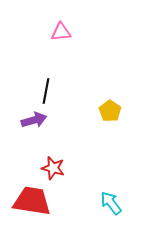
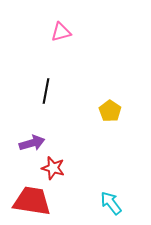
pink triangle: rotated 10 degrees counterclockwise
purple arrow: moved 2 px left, 23 px down
